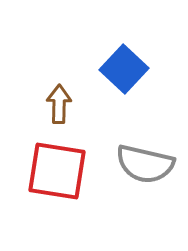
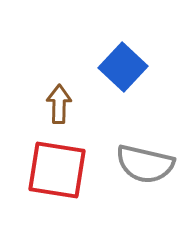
blue square: moved 1 px left, 2 px up
red square: moved 1 px up
